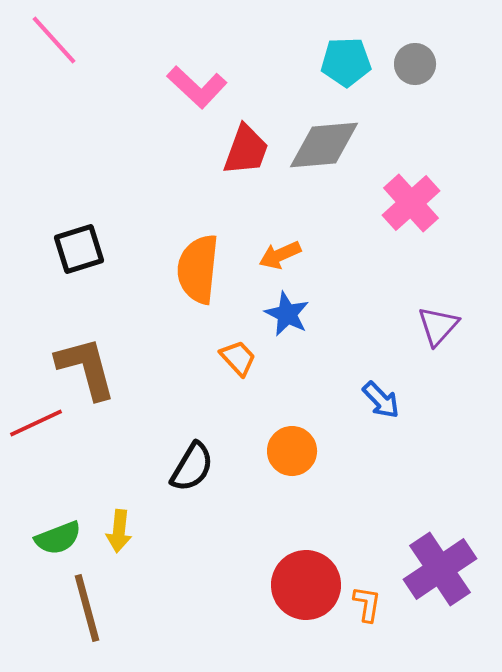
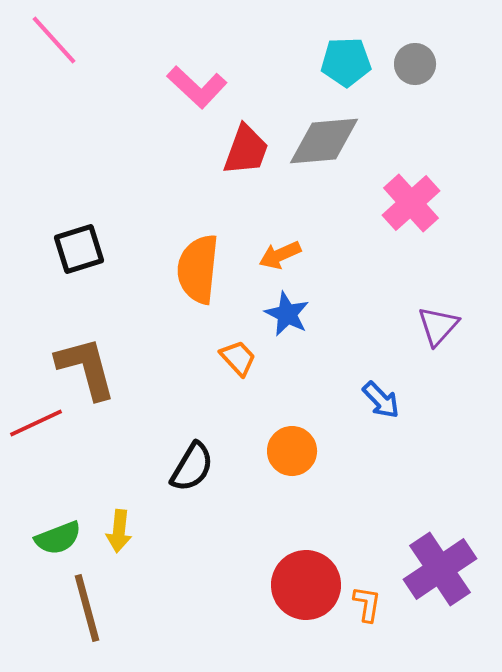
gray diamond: moved 4 px up
